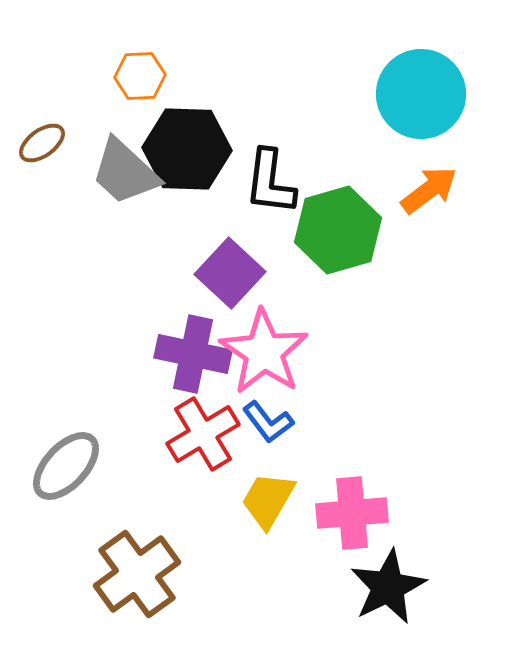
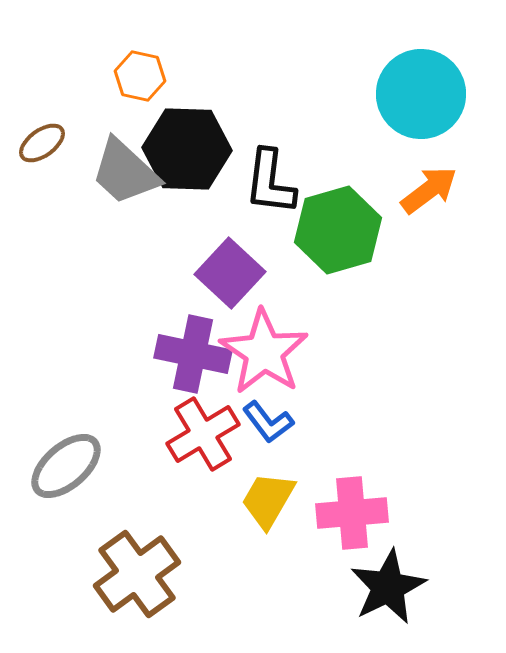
orange hexagon: rotated 15 degrees clockwise
gray ellipse: rotated 6 degrees clockwise
